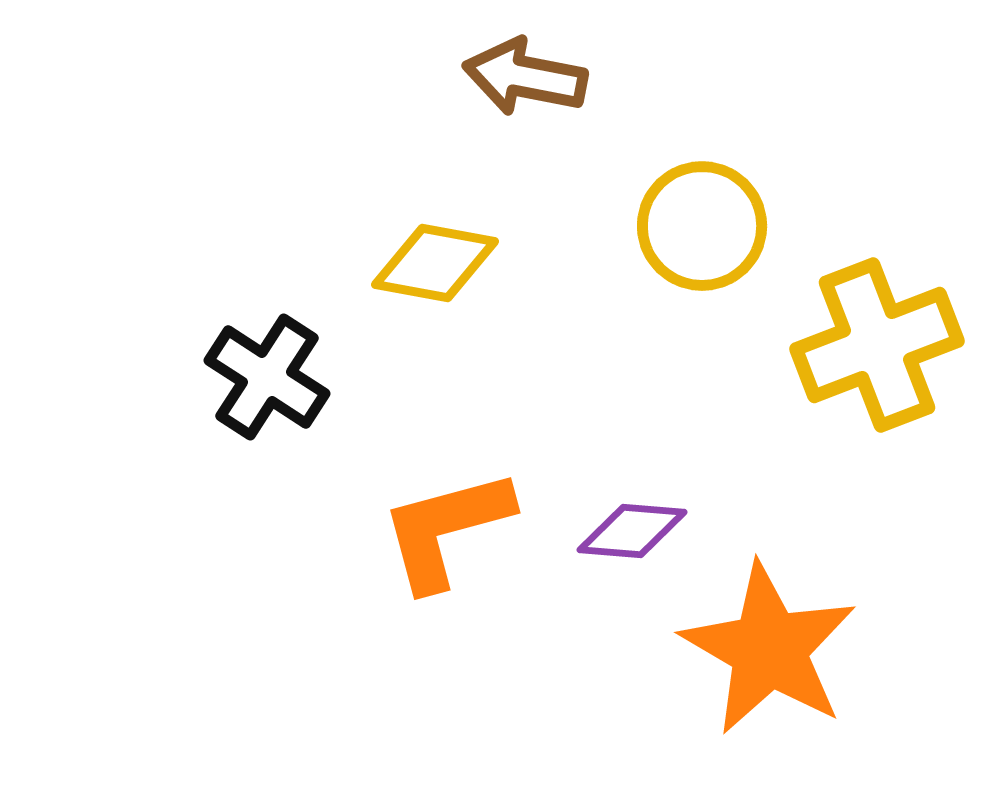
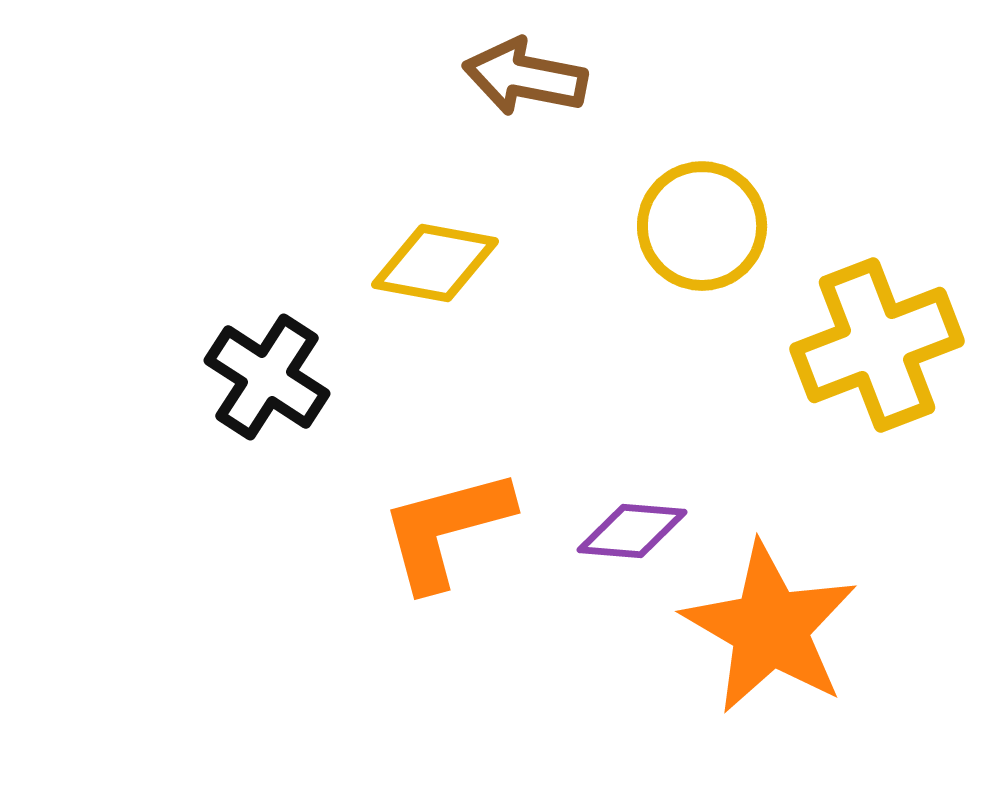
orange star: moved 1 px right, 21 px up
